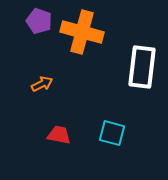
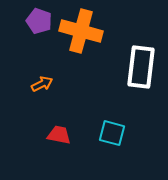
orange cross: moved 1 px left, 1 px up
white rectangle: moved 1 px left
